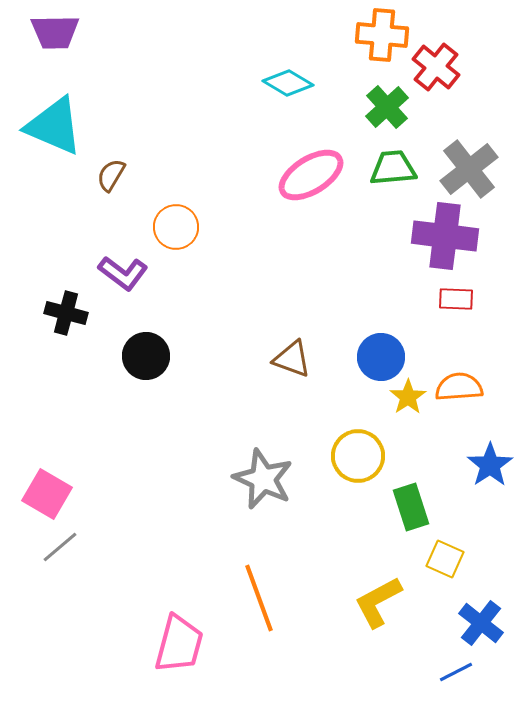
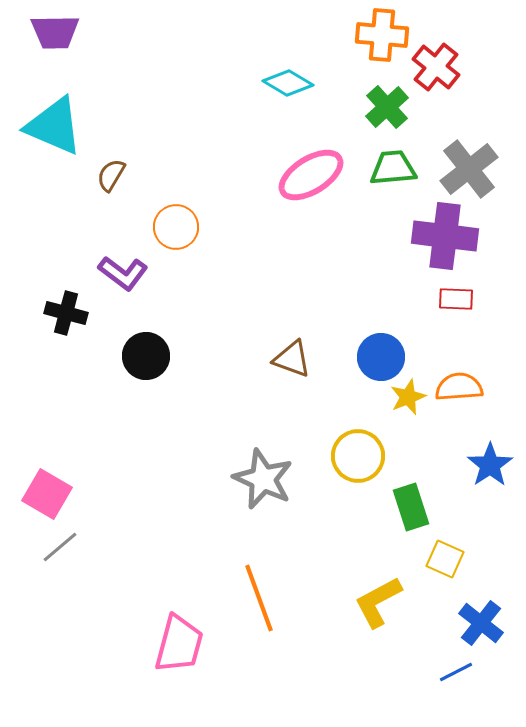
yellow star: rotated 12 degrees clockwise
